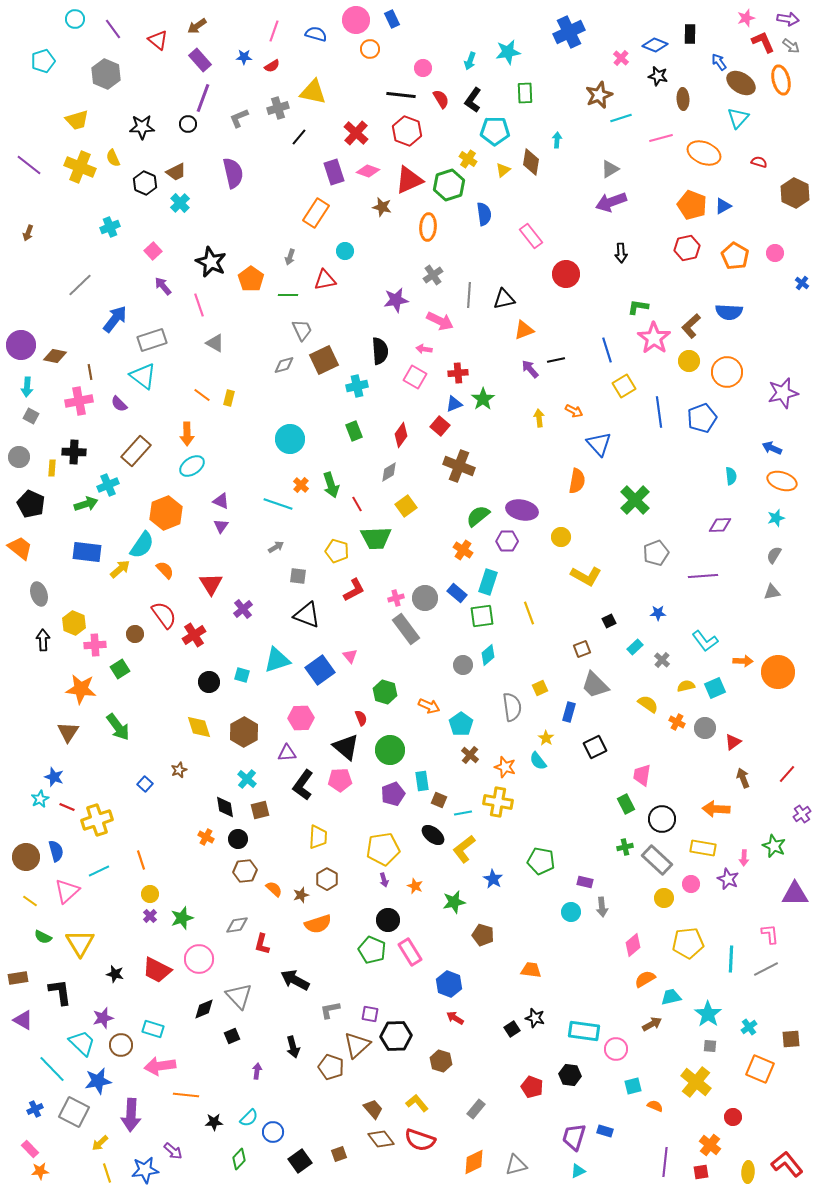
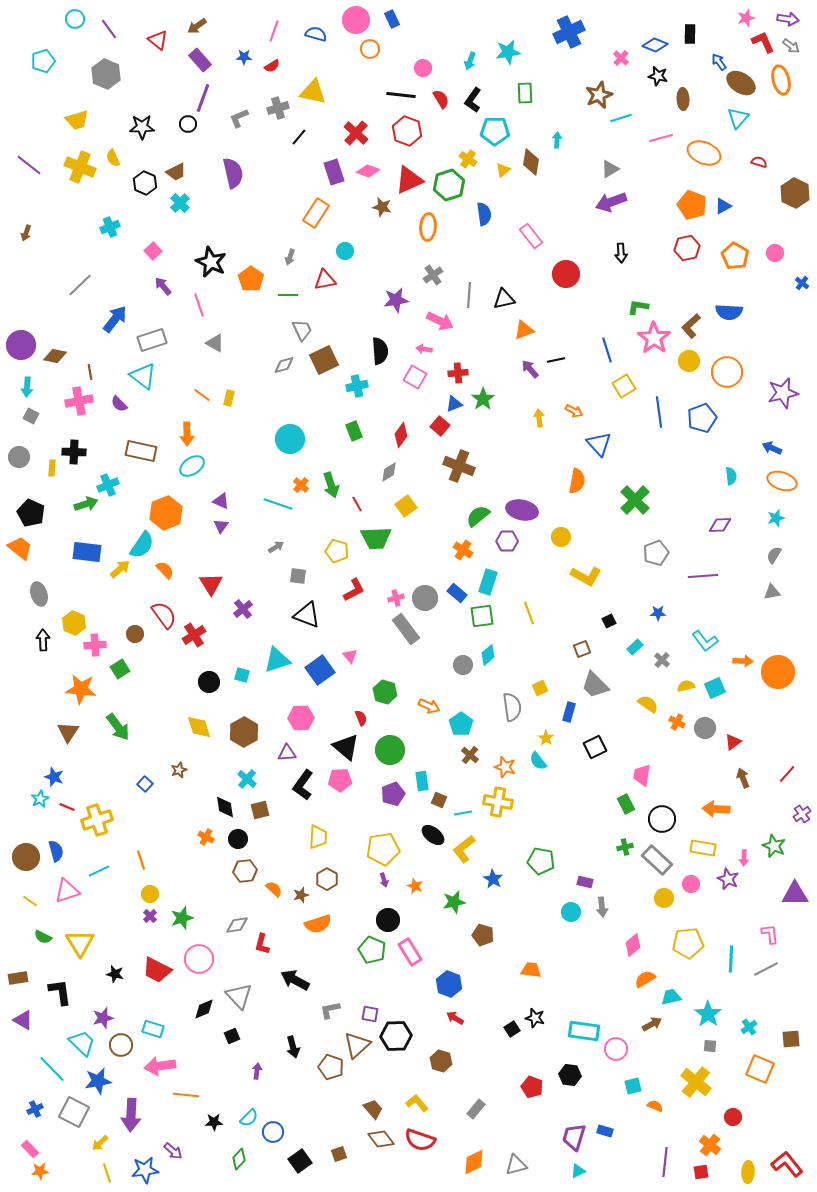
purple line at (113, 29): moved 4 px left
brown arrow at (28, 233): moved 2 px left
brown rectangle at (136, 451): moved 5 px right; rotated 60 degrees clockwise
black pentagon at (31, 504): moved 9 px down
pink triangle at (67, 891): rotated 24 degrees clockwise
